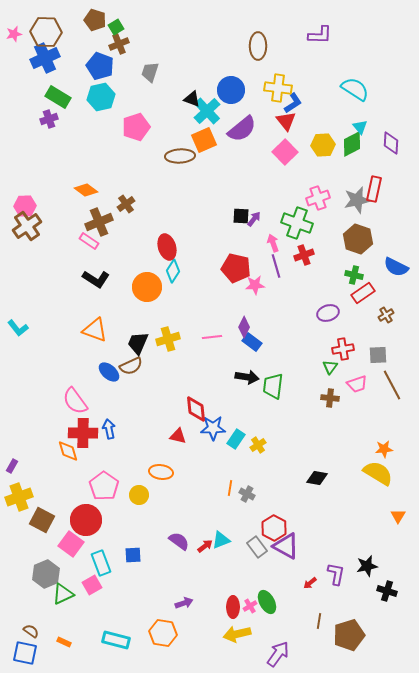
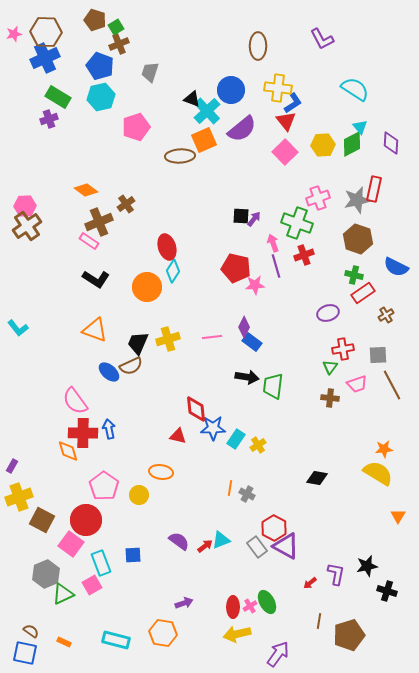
purple L-shape at (320, 35): moved 2 px right, 4 px down; rotated 60 degrees clockwise
